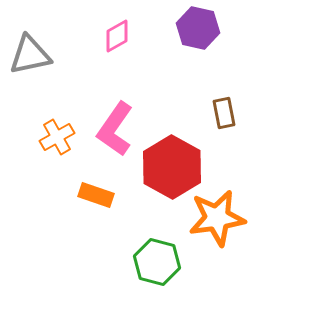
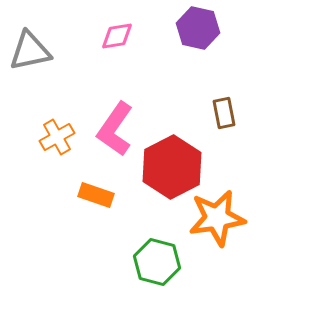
pink diamond: rotated 20 degrees clockwise
gray triangle: moved 4 px up
red hexagon: rotated 4 degrees clockwise
